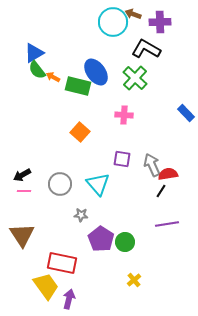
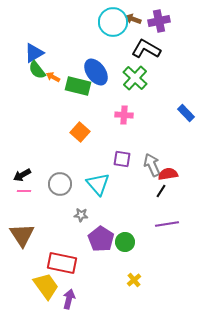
brown arrow: moved 5 px down
purple cross: moved 1 px left, 1 px up; rotated 10 degrees counterclockwise
